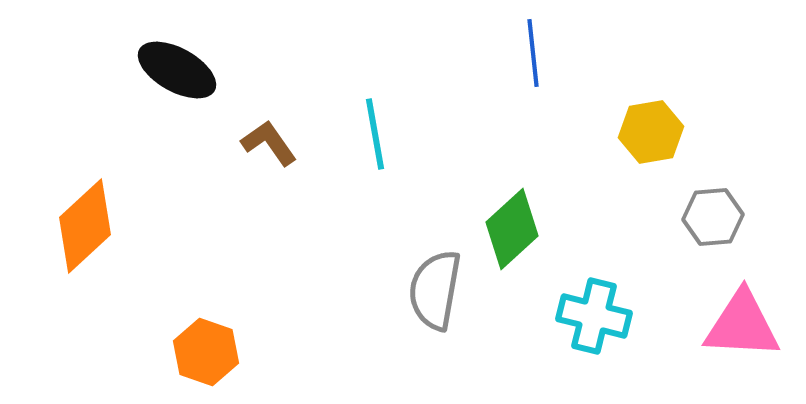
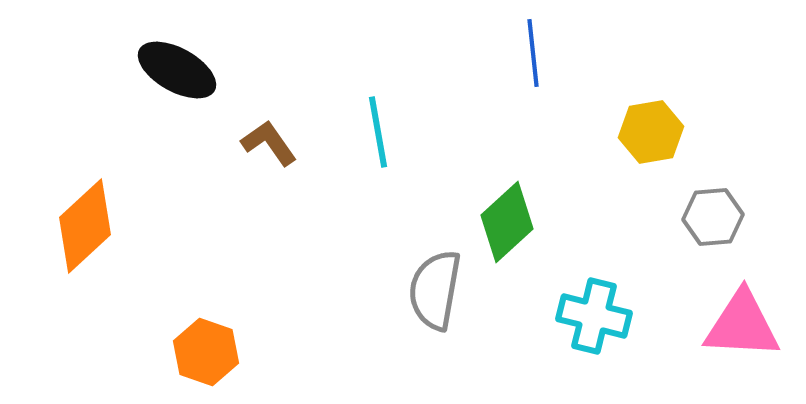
cyan line: moved 3 px right, 2 px up
green diamond: moved 5 px left, 7 px up
